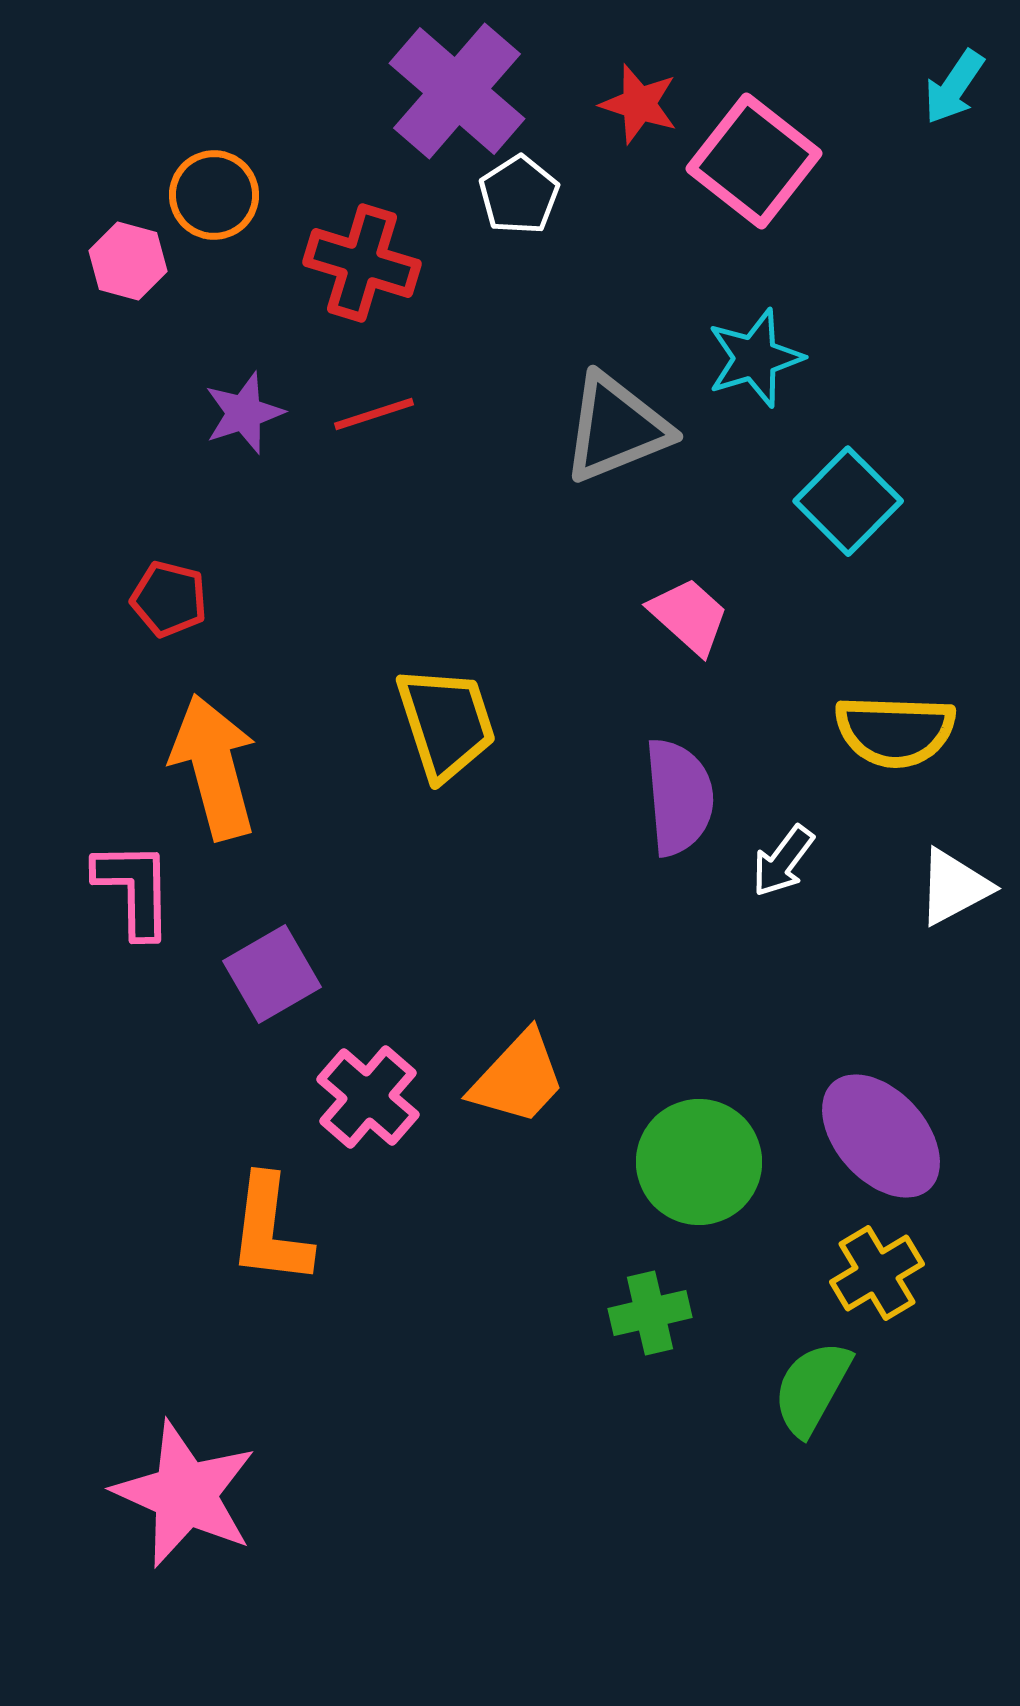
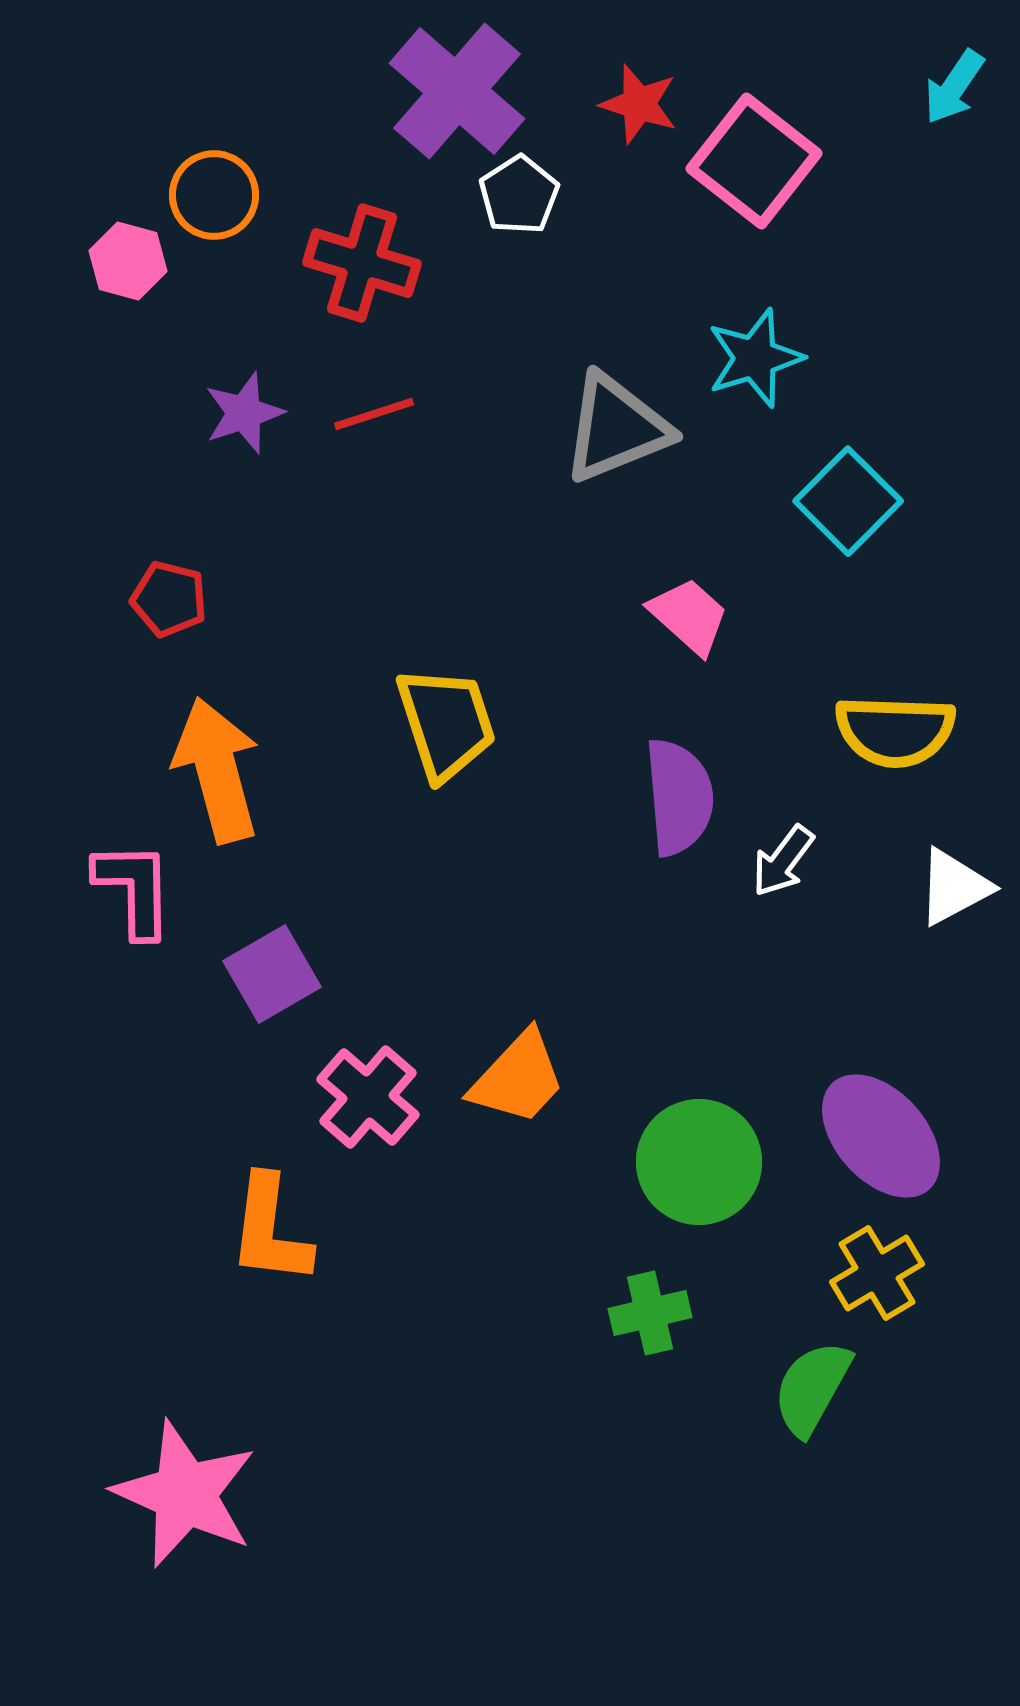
orange arrow: moved 3 px right, 3 px down
